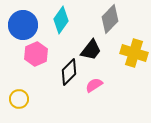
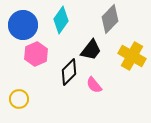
yellow cross: moved 2 px left, 3 px down; rotated 12 degrees clockwise
pink semicircle: rotated 96 degrees counterclockwise
